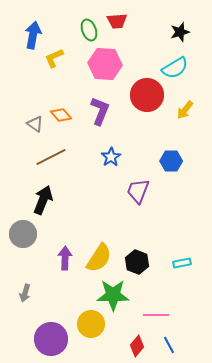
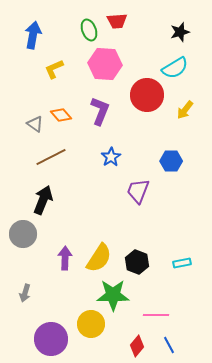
yellow L-shape: moved 11 px down
